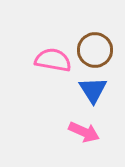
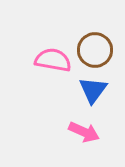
blue triangle: rotated 8 degrees clockwise
